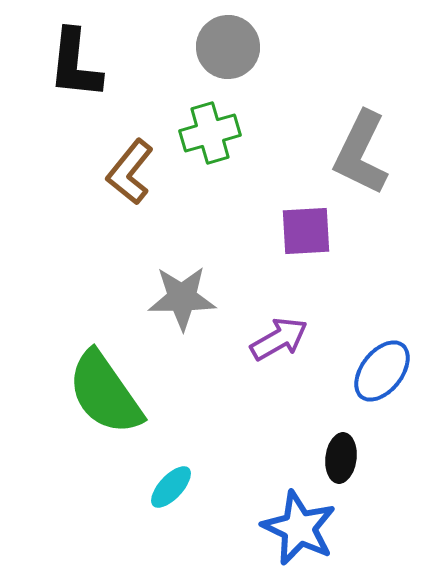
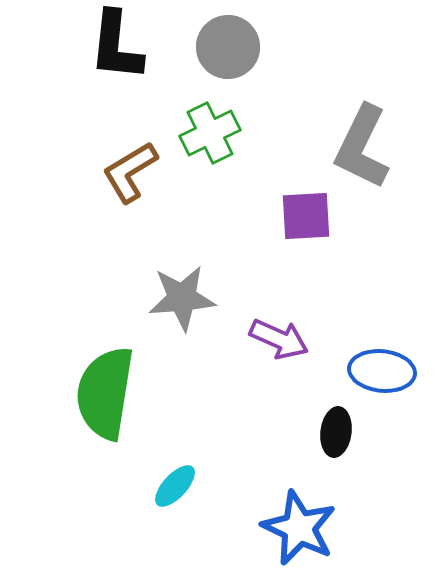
black L-shape: moved 41 px right, 18 px up
green cross: rotated 10 degrees counterclockwise
gray L-shape: moved 1 px right, 6 px up
brown L-shape: rotated 20 degrees clockwise
purple square: moved 15 px up
gray star: rotated 4 degrees counterclockwise
purple arrow: rotated 54 degrees clockwise
blue ellipse: rotated 58 degrees clockwise
green semicircle: rotated 44 degrees clockwise
black ellipse: moved 5 px left, 26 px up
cyan ellipse: moved 4 px right, 1 px up
